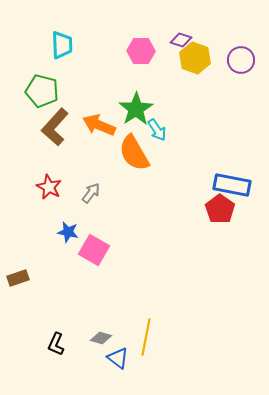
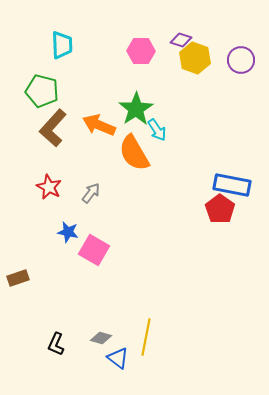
brown L-shape: moved 2 px left, 1 px down
